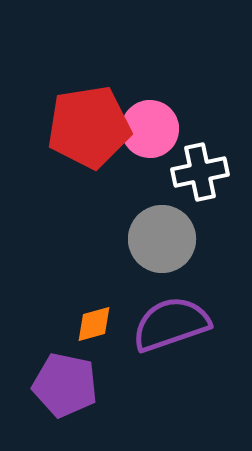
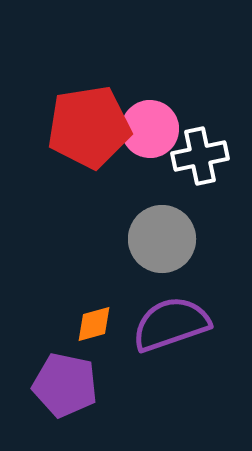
white cross: moved 16 px up
